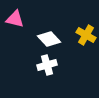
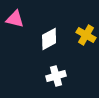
white diamond: rotated 75 degrees counterclockwise
white cross: moved 9 px right, 11 px down
